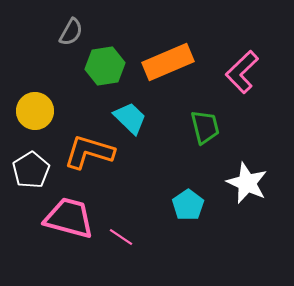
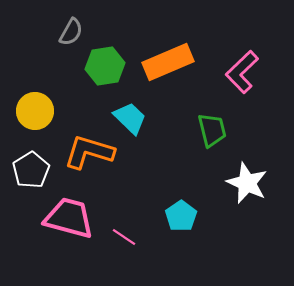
green trapezoid: moved 7 px right, 3 px down
cyan pentagon: moved 7 px left, 11 px down
pink line: moved 3 px right
